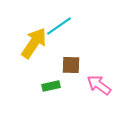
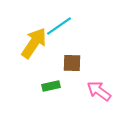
brown square: moved 1 px right, 2 px up
pink arrow: moved 6 px down
